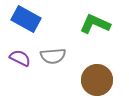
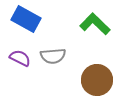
green L-shape: rotated 20 degrees clockwise
